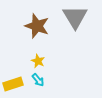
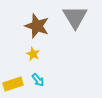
yellow star: moved 5 px left, 7 px up
